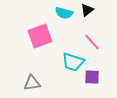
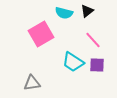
black triangle: moved 1 px down
pink square: moved 1 px right, 2 px up; rotated 10 degrees counterclockwise
pink line: moved 1 px right, 2 px up
cyan trapezoid: rotated 15 degrees clockwise
purple square: moved 5 px right, 12 px up
